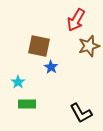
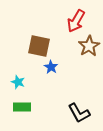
red arrow: moved 1 px down
brown star: rotated 15 degrees counterclockwise
cyan star: rotated 16 degrees counterclockwise
green rectangle: moved 5 px left, 3 px down
black L-shape: moved 2 px left
